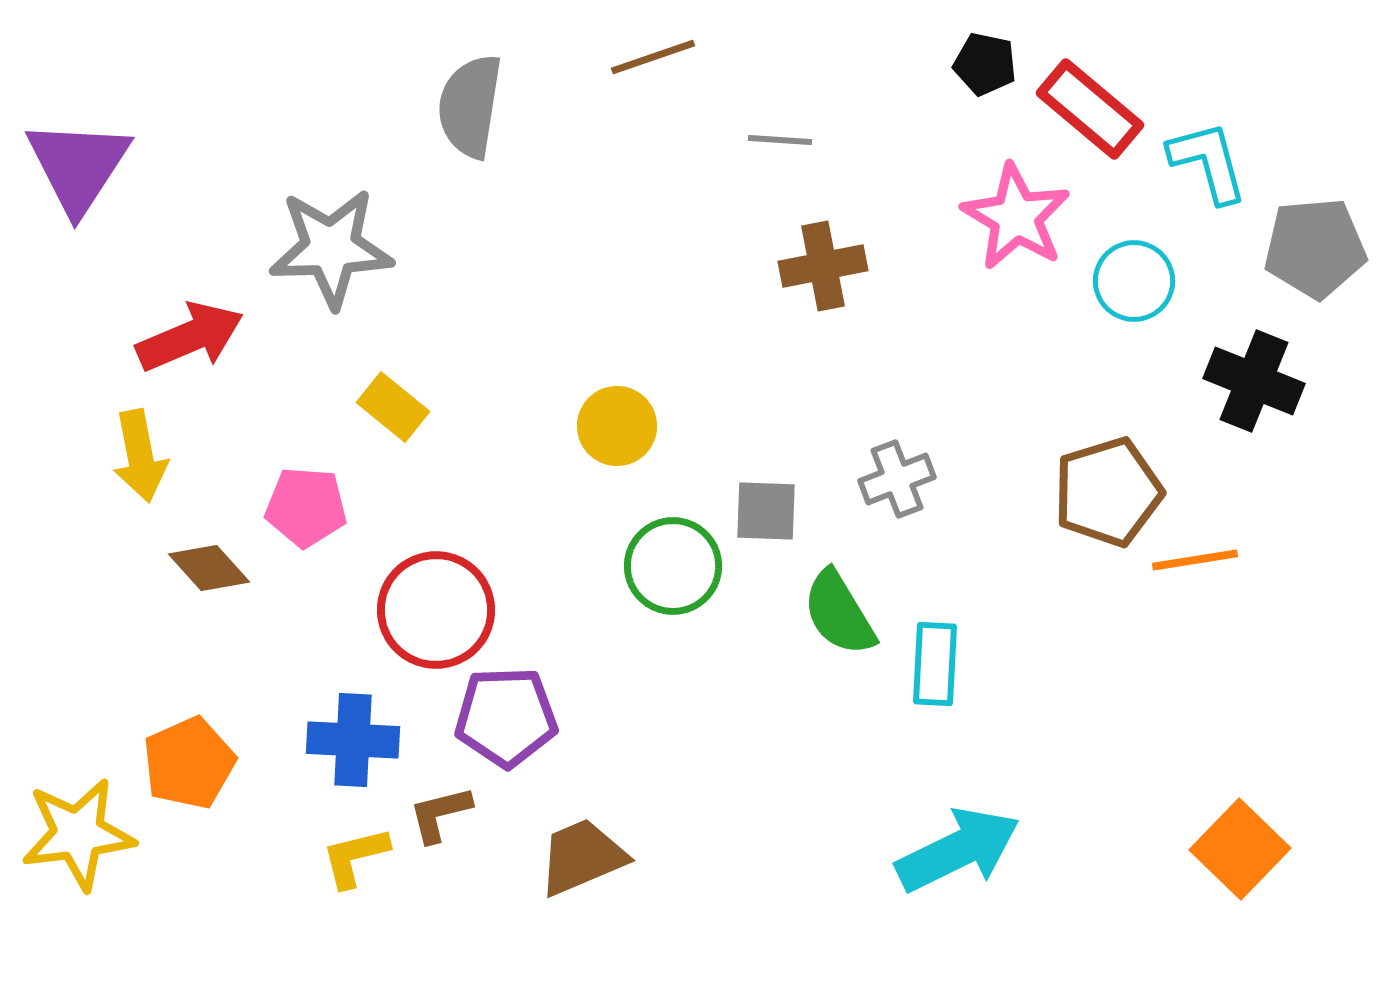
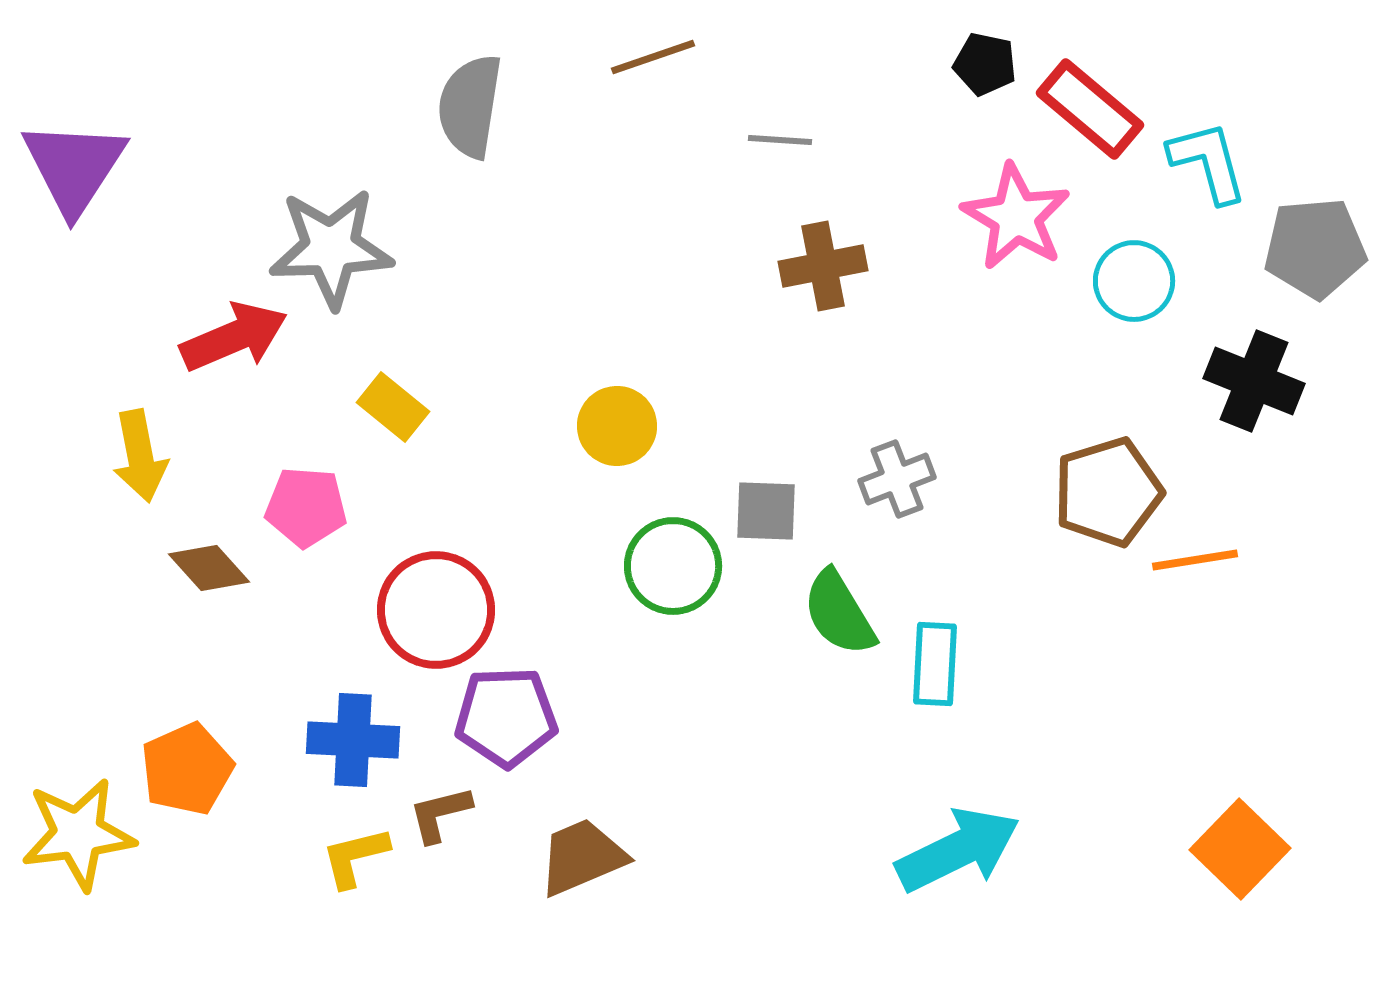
purple triangle: moved 4 px left, 1 px down
red arrow: moved 44 px right
orange pentagon: moved 2 px left, 6 px down
